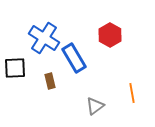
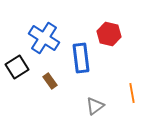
red hexagon: moved 1 px left, 1 px up; rotated 15 degrees counterclockwise
blue rectangle: moved 7 px right; rotated 24 degrees clockwise
black square: moved 2 px right, 1 px up; rotated 30 degrees counterclockwise
brown rectangle: rotated 21 degrees counterclockwise
